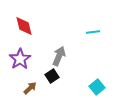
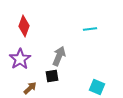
red diamond: rotated 35 degrees clockwise
cyan line: moved 3 px left, 3 px up
black square: rotated 24 degrees clockwise
cyan square: rotated 28 degrees counterclockwise
